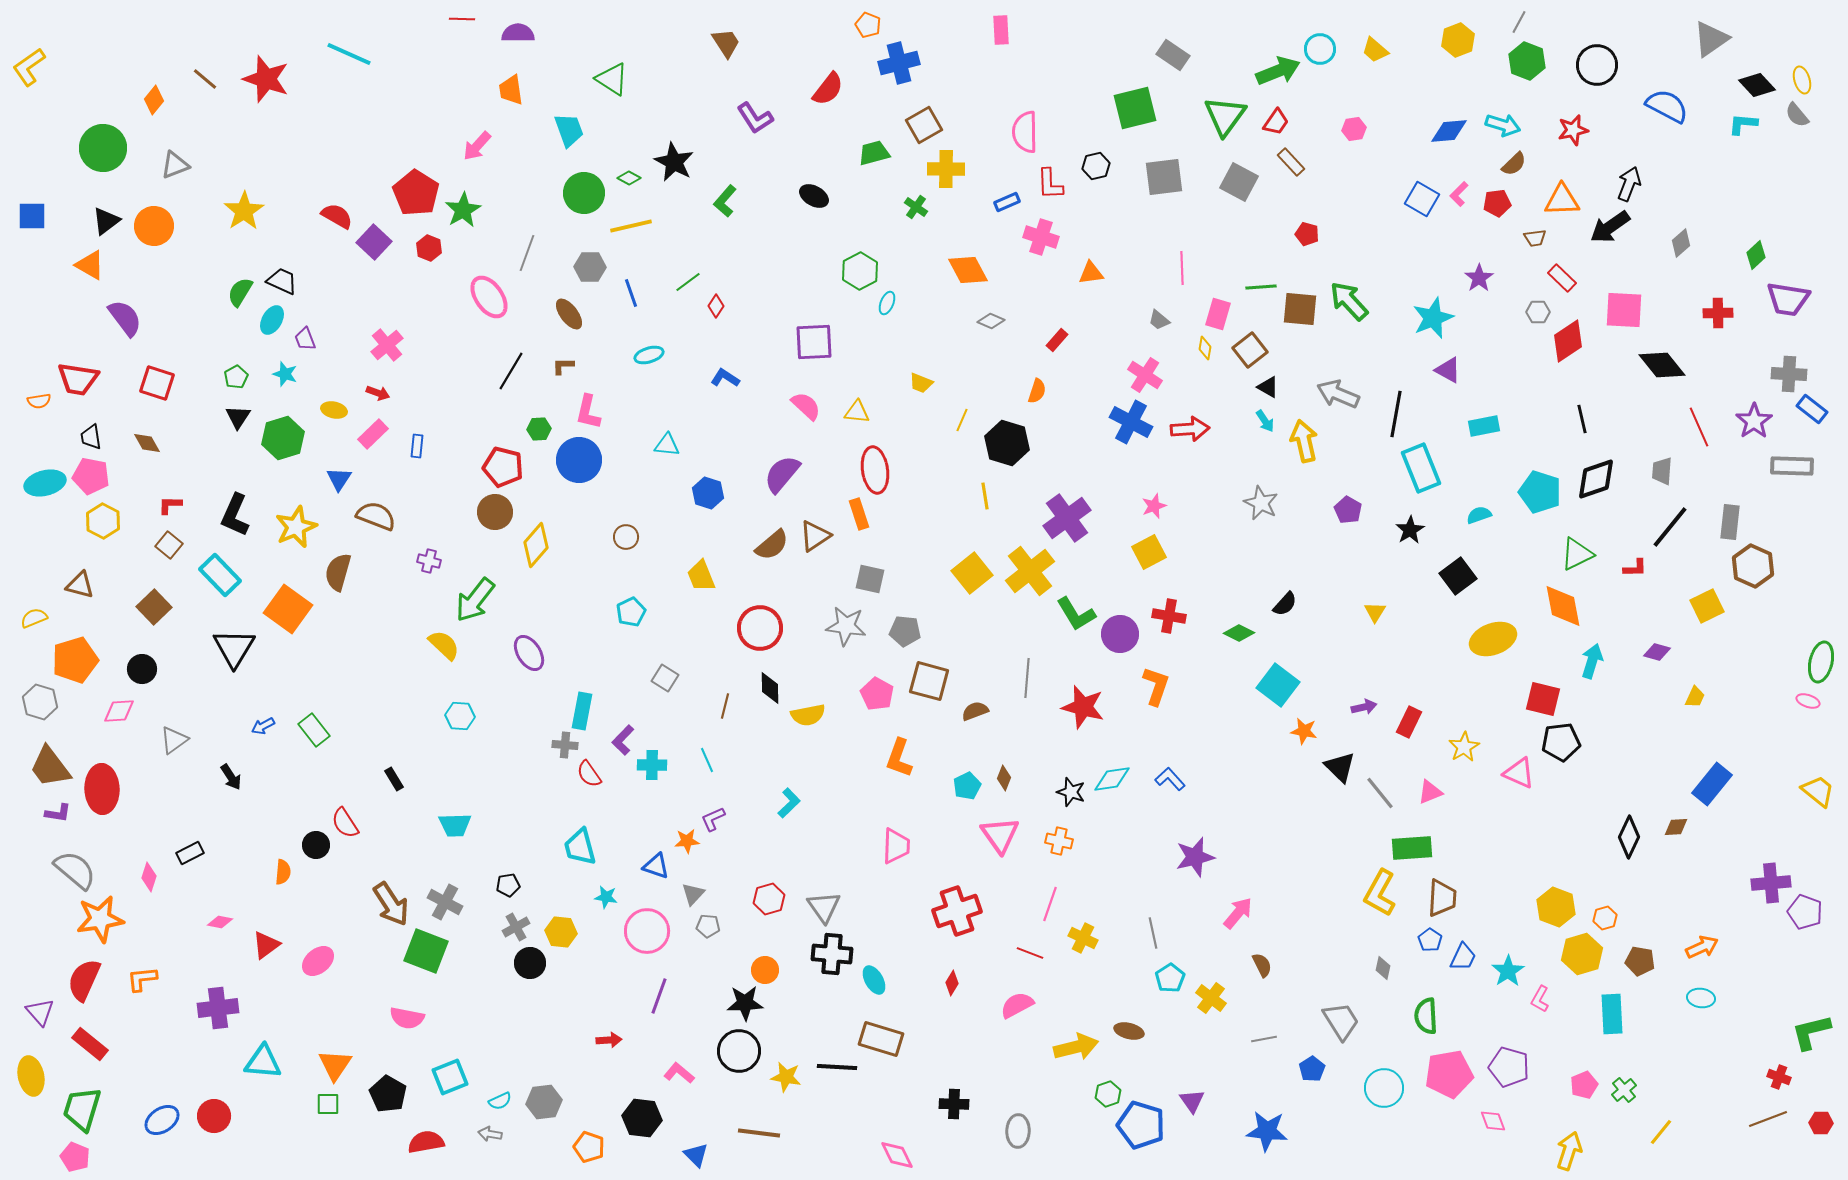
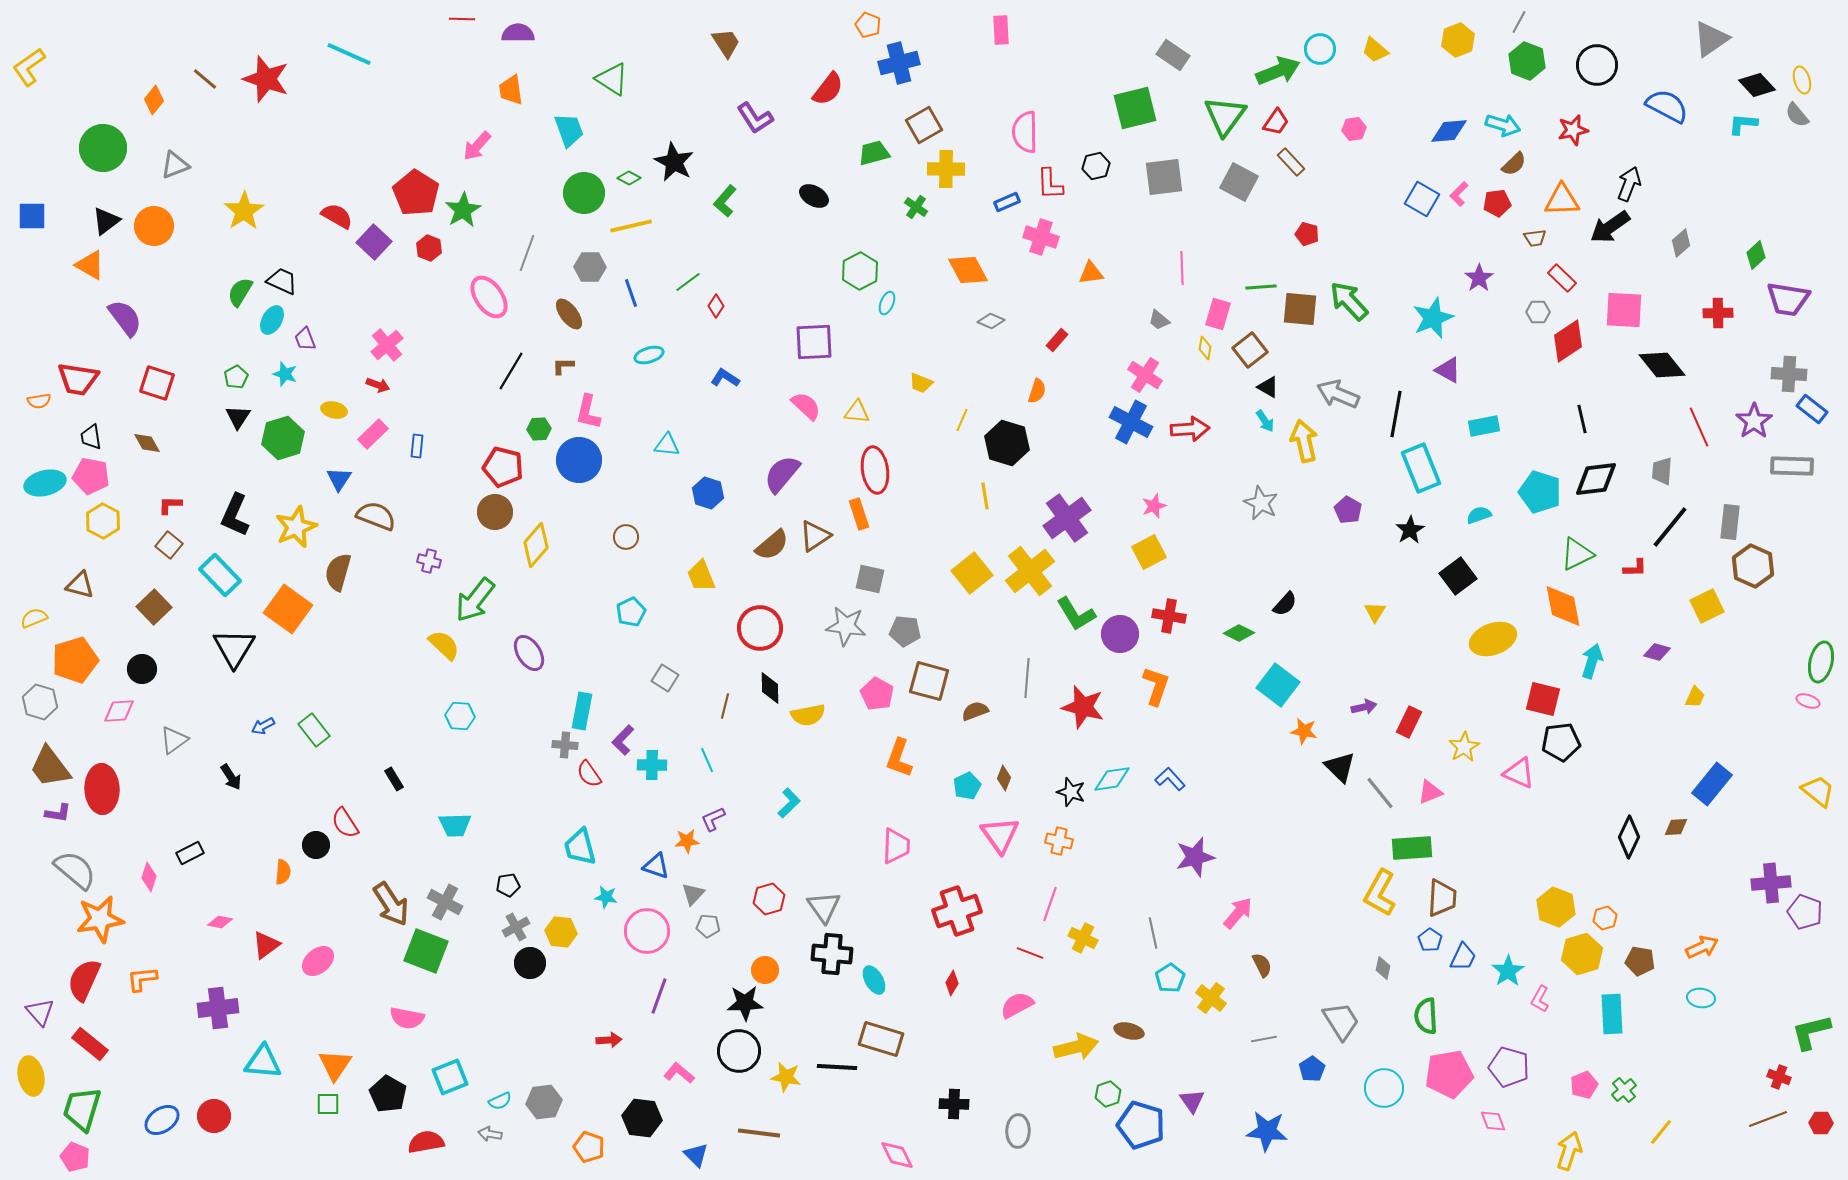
red arrow at (378, 393): moved 8 px up
black diamond at (1596, 479): rotated 12 degrees clockwise
